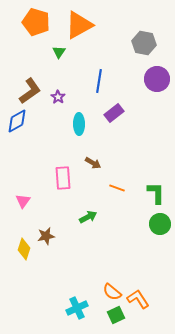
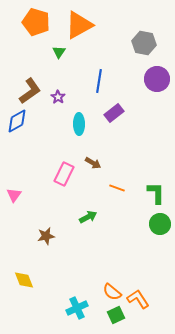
pink rectangle: moved 1 px right, 4 px up; rotated 30 degrees clockwise
pink triangle: moved 9 px left, 6 px up
yellow diamond: moved 31 px down; rotated 40 degrees counterclockwise
